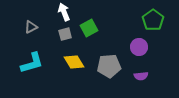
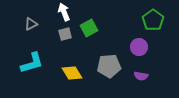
gray triangle: moved 3 px up
yellow diamond: moved 2 px left, 11 px down
purple semicircle: rotated 16 degrees clockwise
